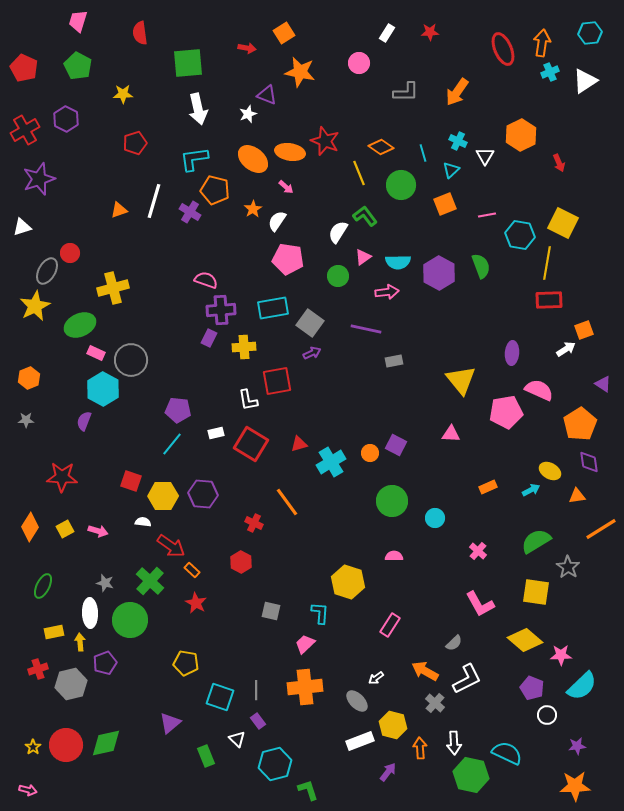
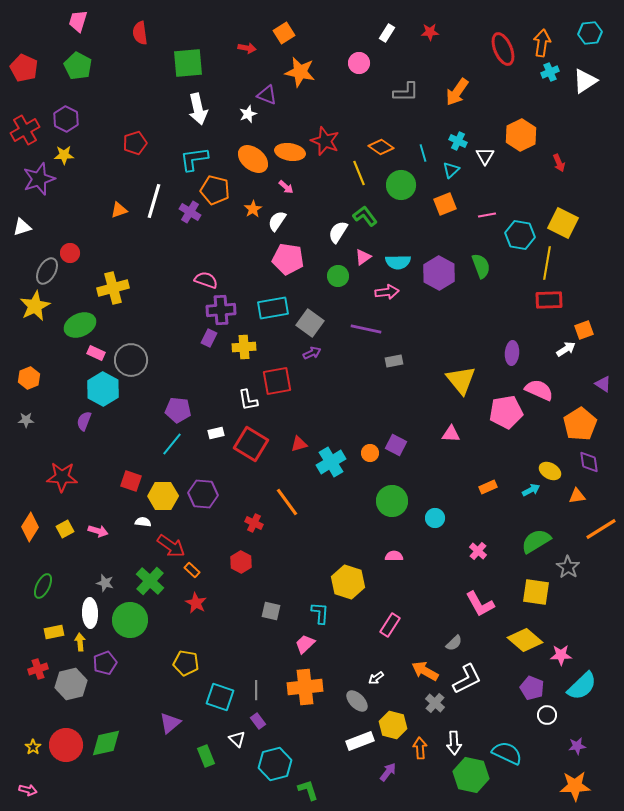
yellow star at (123, 94): moved 59 px left, 61 px down
